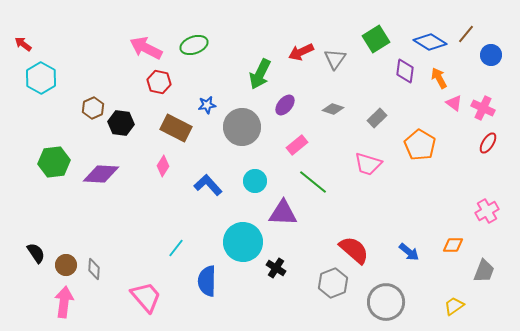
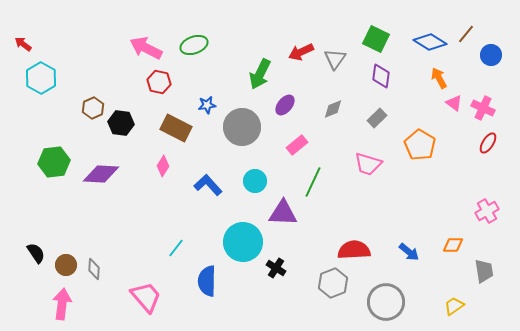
green square at (376, 39): rotated 32 degrees counterclockwise
purple diamond at (405, 71): moved 24 px left, 5 px down
gray diamond at (333, 109): rotated 40 degrees counterclockwise
green line at (313, 182): rotated 76 degrees clockwise
red semicircle at (354, 250): rotated 44 degrees counterclockwise
gray trapezoid at (484, 271): rotated 30 degrees counterclockwise
pink arrow at (64, 302): moved 2 px left, 2 px down
